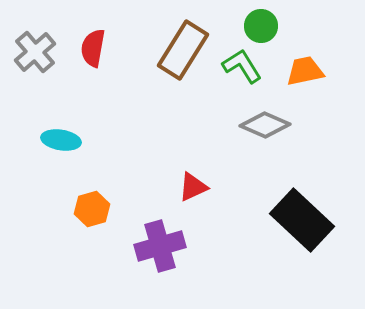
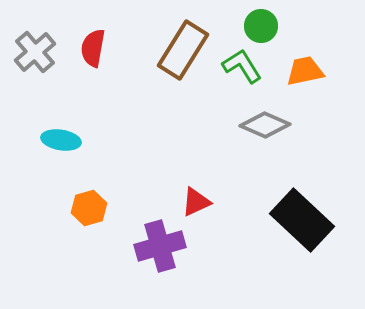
red triangle: moved 3 px right, 15 px down
orange hexagon: moved 3 px left, 1 px up
